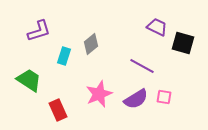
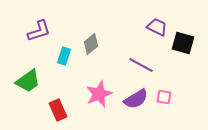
purple line: moved 1 px left, 1 px up
green trapezoid: moved 1 px left, 1 px down; rotated 112 degrees clockwise
